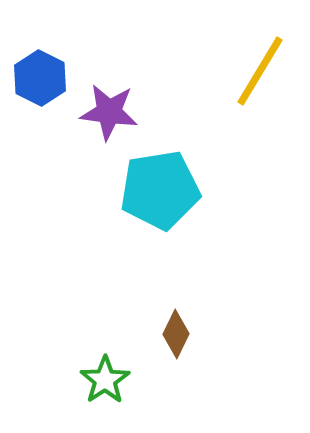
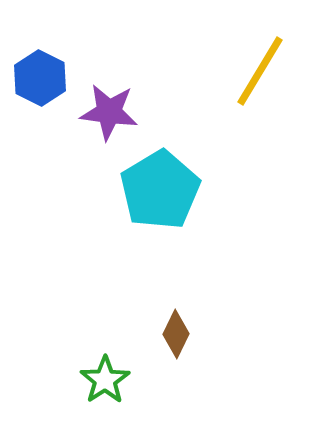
cyan pentagon: rotated 22 degrees counterclockwise
